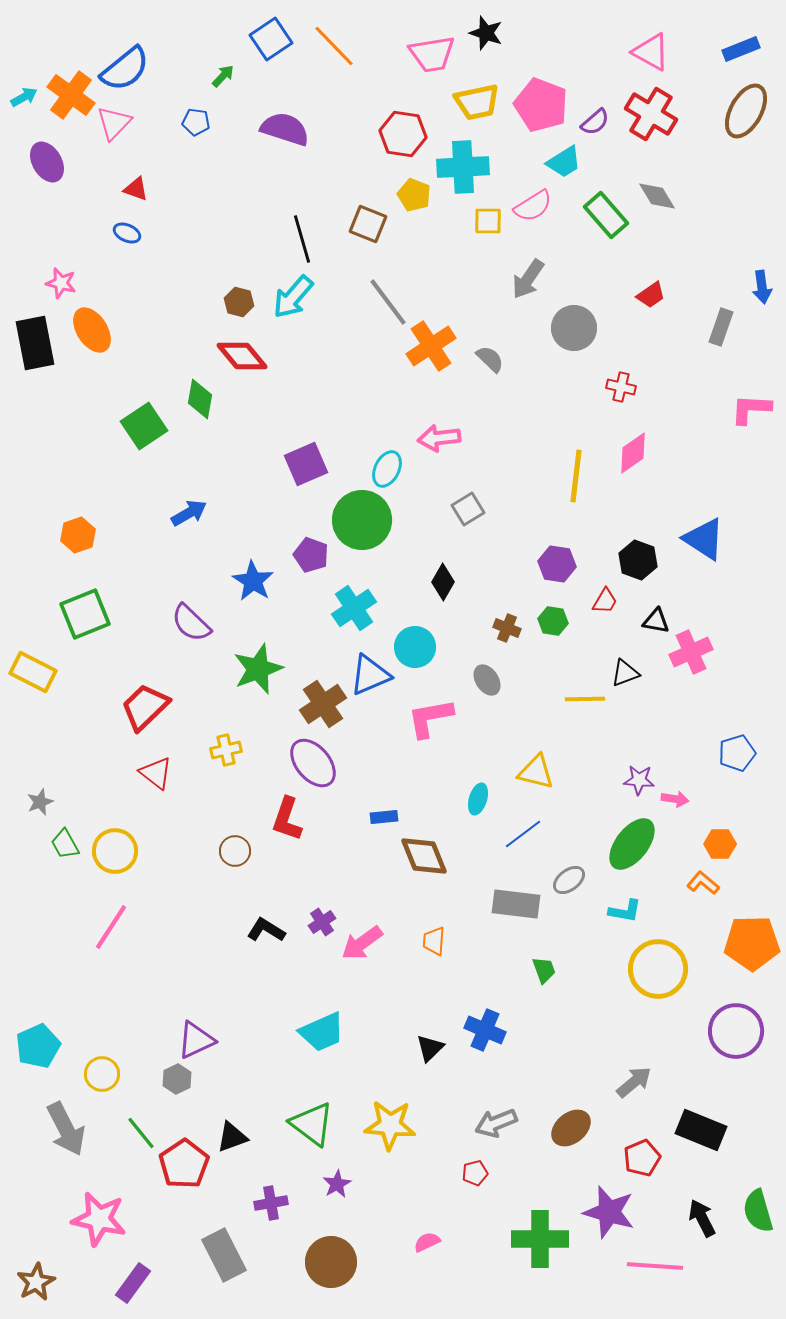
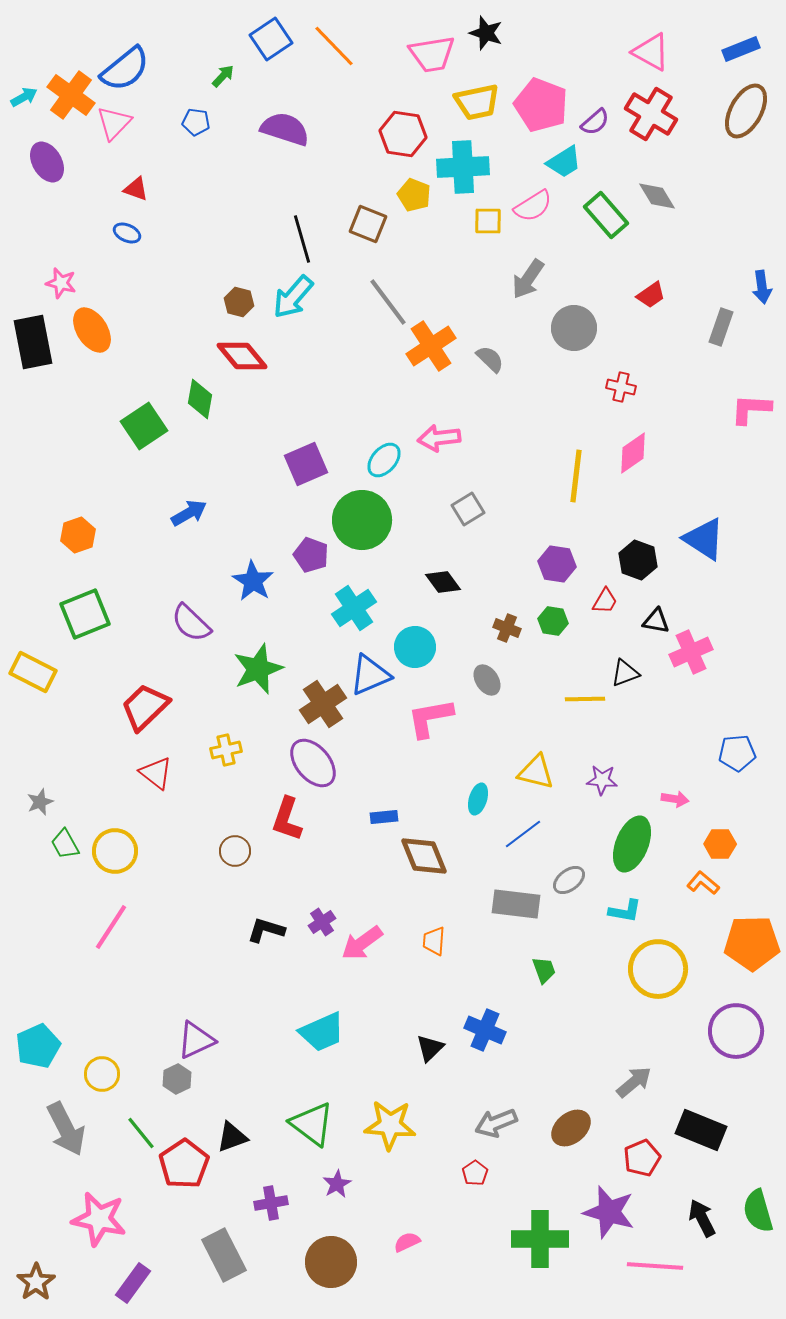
black rectangle at (35, 343): moved 2 px left, 1 px up
cyan ellipse at (387, 469): moved 3 px left, 9 px up; rotated 15 degrees clockwise
black diamond at (443, 582): rotated 66 degrees counterclockwise
blue pentagon at (737, 753): rotated 12 degrees clockwise
purple star at (639, 780): moved 37 px left
green ellipse at (632, 844): rotated 16 degrees counterclockwise
black L-shape at (266, 930): rotated 15 degrees counterclockwise
red pentagon at (475, 1173): rotated 20 degrees counterclockwise
pink semicircle at (427, 1242): moved 20 px left
brown star at (36, 1282): rotated 6 degrees counterclockwise
